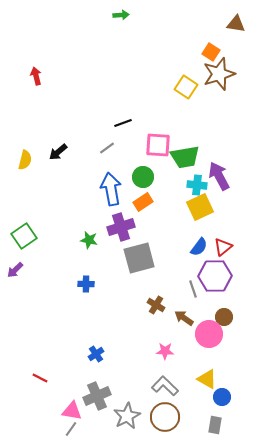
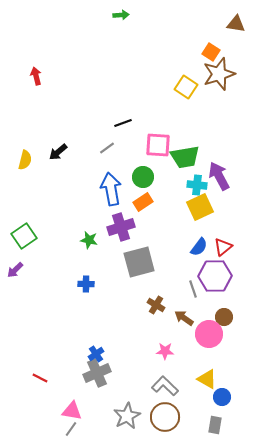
gray square at (139, 258): moved 4 px down
gray cross at (97, 396): moved 23 px up
